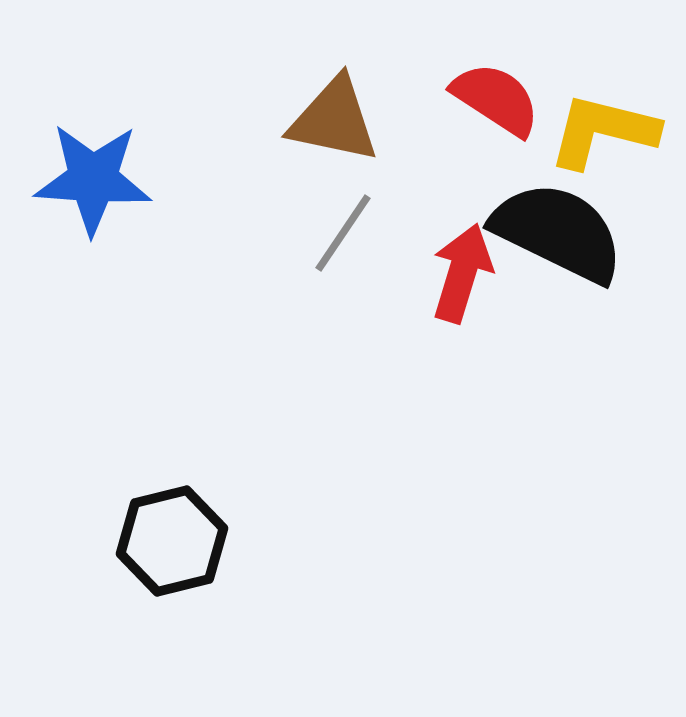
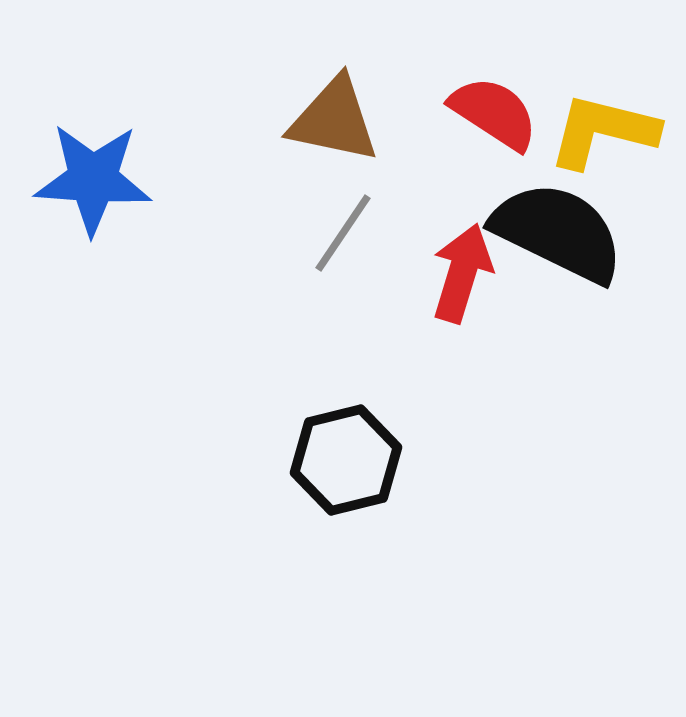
red semicircle: moved 2 px left, 14 px down
black hexagon: moved 174 px right, 81 px up
